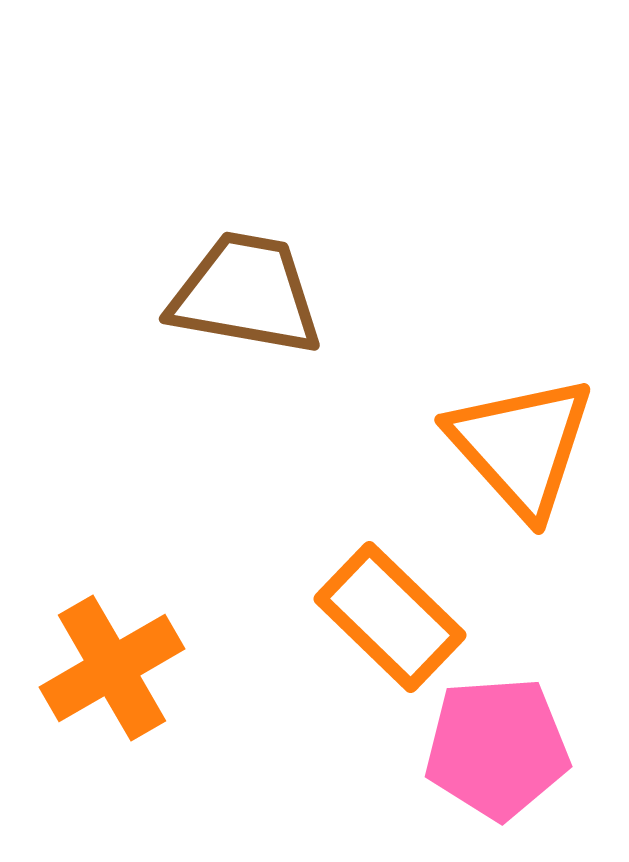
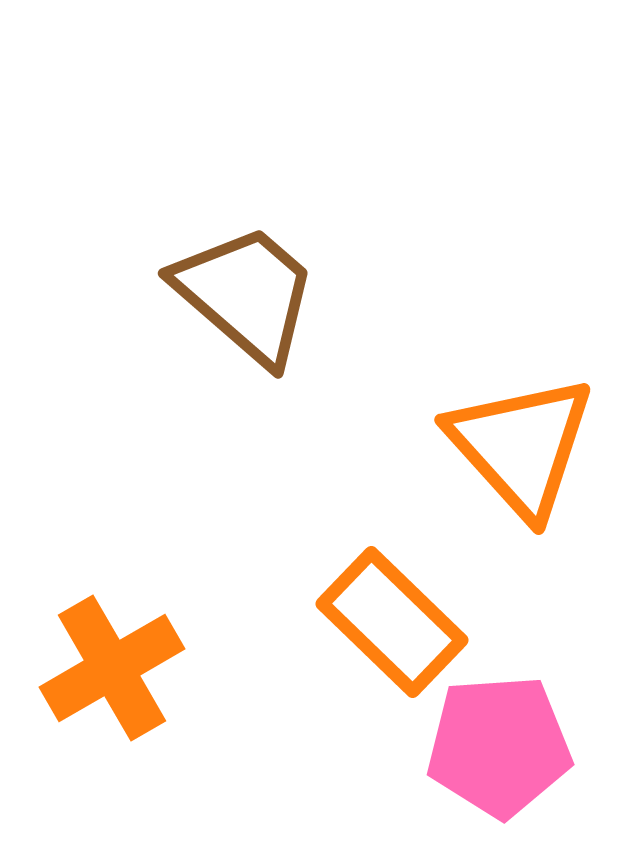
brown trapezoid: rotated 31 degrees clockwise
orange rectangle: moved 2 px right, 5 px down
pink pentagon: moved 2 px right, 2 px up
